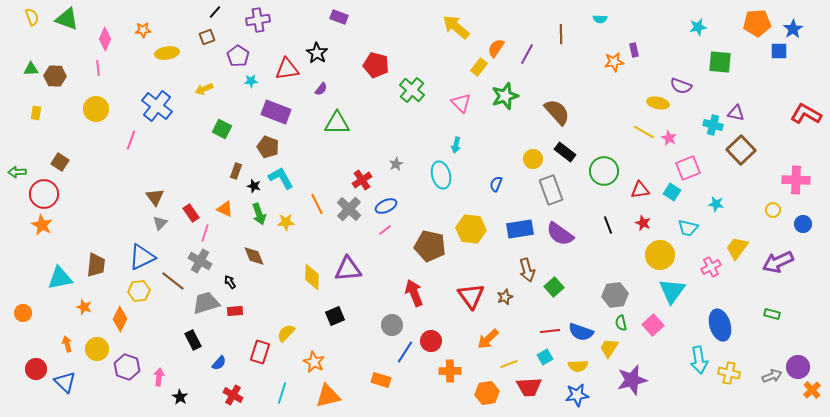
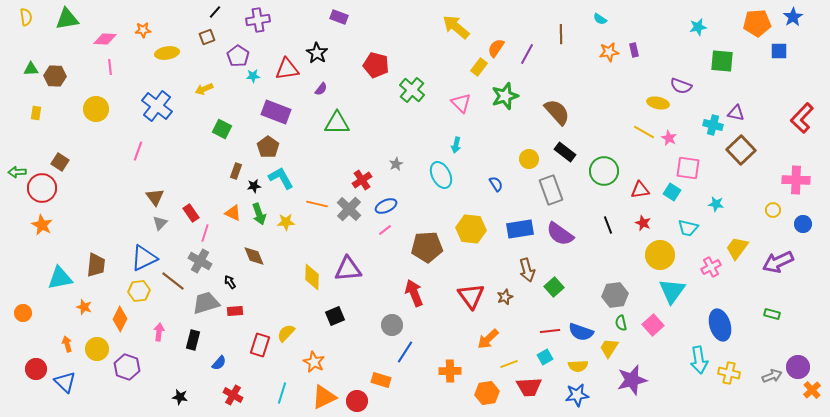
yellow semicircle at (32, 17): moved 6 px left; rotated 12 degrees clockwise
green triangle at (67, 19): rotated 30 degrees counterclockwise
cyan semicircle at (600, 19): rotated 32 degrees clockwise
blue star at (793, 29): moved 12 px up
pink diamond at (105, 39): rotated 70 degrees clockwise
orange star at (614, 62): moved 5 px left, 10 px up
green square at (720, 62): moved 2 px right, 1 px up
pink line at (98, 68): moved 12 px right, 1 px up
cyan star at (251, 81): moved 2 px right, 5 px up
red L-shape at (806, 114): moved 4 px left, 4 px down; rotated 76 degrees counterclockwise
pink line at (131, 140): moved 7 px right, 11 px down
brown pentagon at (268, 147): rotated 15 degrees clockwise
yellow circle at (533, 159): moved 4 px left
pink square at (688, 168): rotated 30 degrees clockwise
cyan ellipse at (441, 175): rotated 12 degrees counterclockwise
blue semicircle at (496, 184): rotated 126 degrees clockwise
black star at (254, 186): rotated 24 degrees counterclockwise
red circle at (44, 194): moved 2 px left, 6 px up
orange line at (317, 204): rotated 50 degrees counterclockwise
orange triangle at (225, 209): moved 8 px right, 4 px down
brown pentagon at (430, 246): moved 3 px left, 1 px down; rotated 16 degrees counterclockwise
blue triangle at (142, 257): moved 2 px right, 1 px down
black rectangle at (193, 340): rotated 42 degrees clockwise
red circle at (431, 341): moved 74 px left, 60 px down
red rectangle at (260, 352): moved 7 px up
pink arrow at (159, 377): moved 45 px up
orange triangle at (328, 396): moved 4 px left, 1 px down; rotated 12 degrees counterclockwise
black star at (180, 397): rotated 21 degrees counterclockwise
